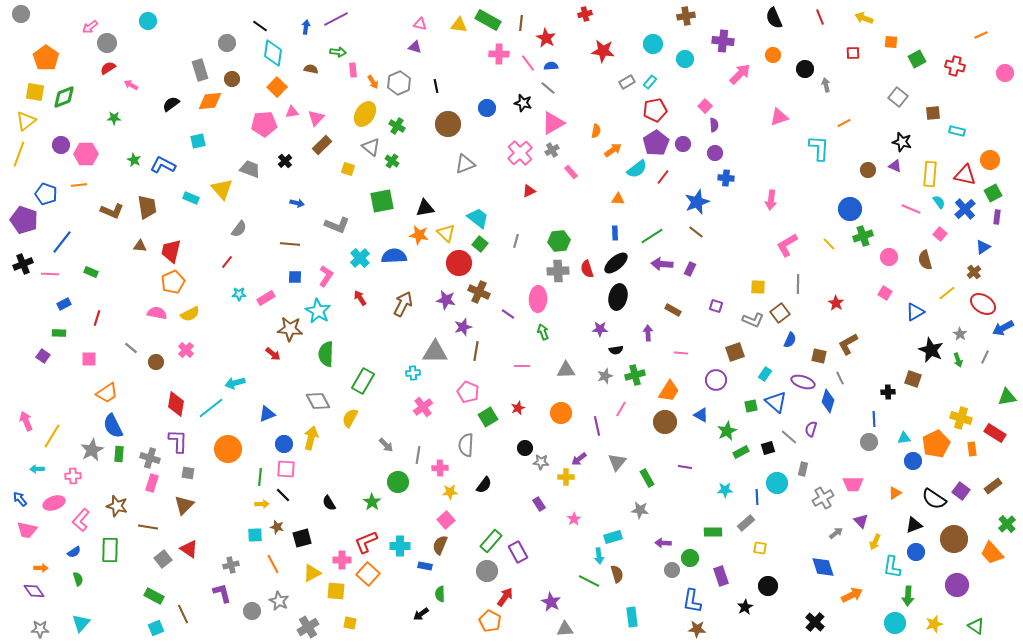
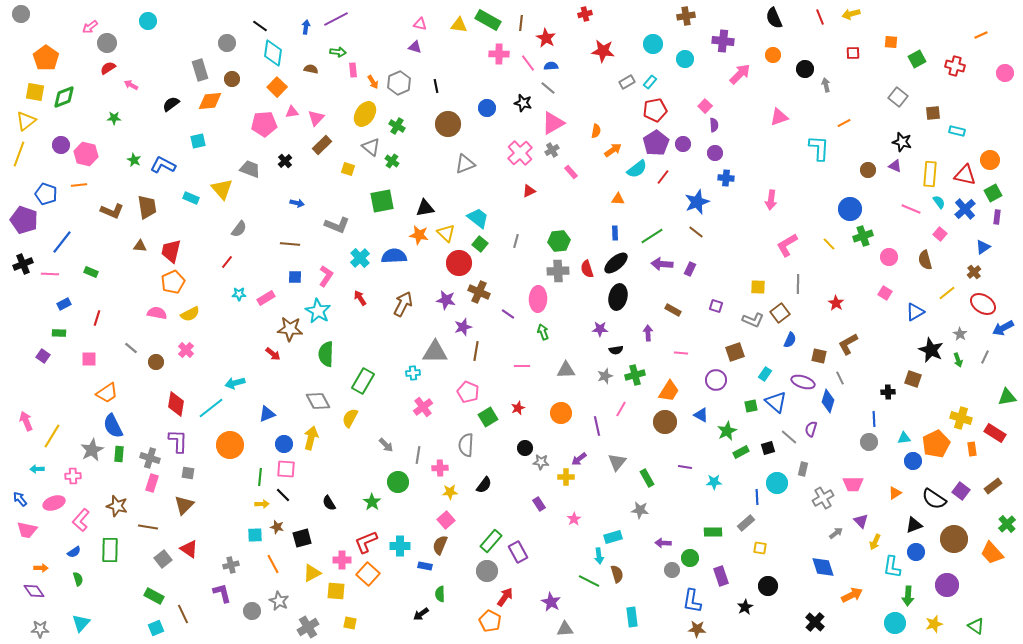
yellow arrow at (864, 18): moved 13 px left, 4 px up; rotated 36 degrees counterclockwise
pink hexagon at (86, 154): rotated 15 degrees clockwise
orange circle at (228, 449): moved 2 px right, 4 px up
cyan star at (725, 490): moved 11 px left, 8 px up
purple circle at (957, 585): moved 10 px left
